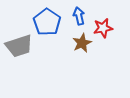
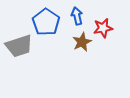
blue arrow: moved 2 px left
blue pentagon: moved 1 px left
brown star: moved 1 px up
